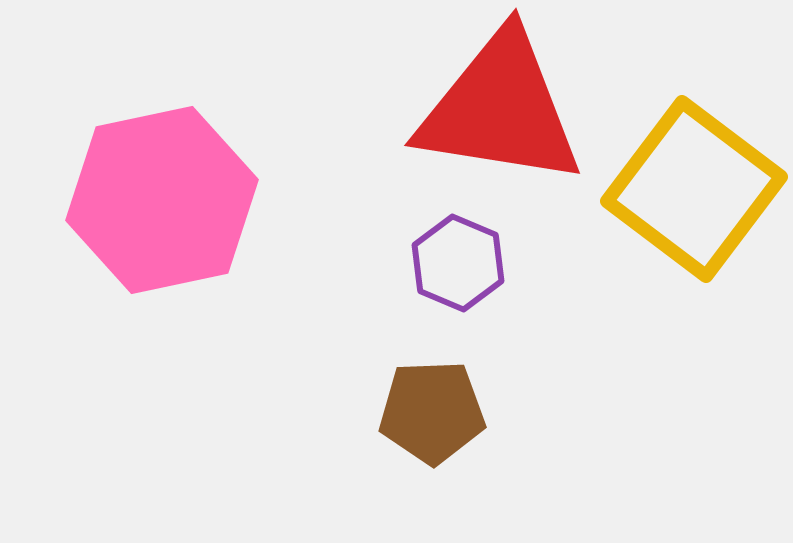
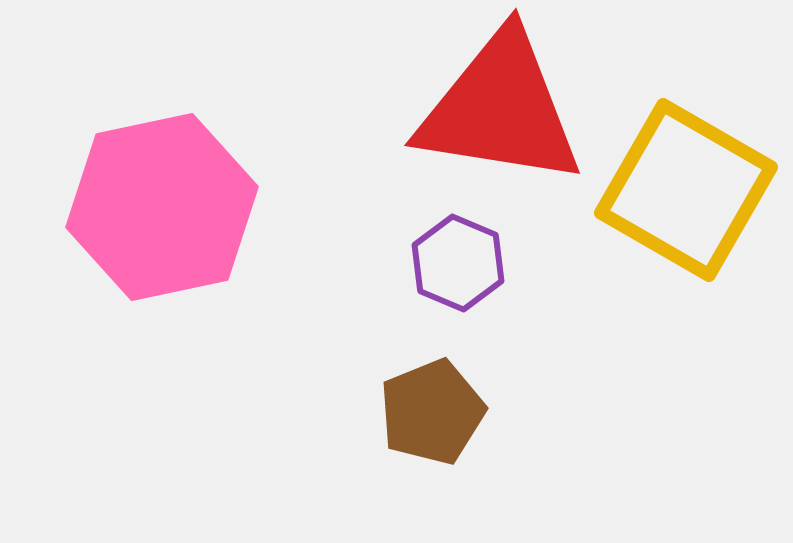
yellow square: moved 8 px left, 1 px down; rotated 7 degrees counterclockwise
pink hexagon: moved 7 px down
brown pentagon: rotated 20 degrees counterclockwise
